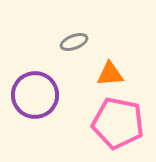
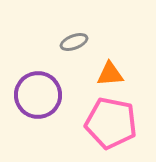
purple circle: moved 3 px right
pink pentagon: moved 7 px left
